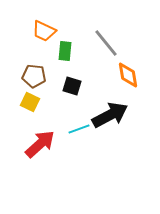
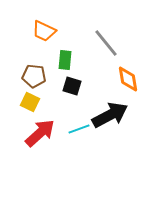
green rectangle: moved 9 px down
orange diamond: moved 4 px down
red arrow: moved 11 px up
